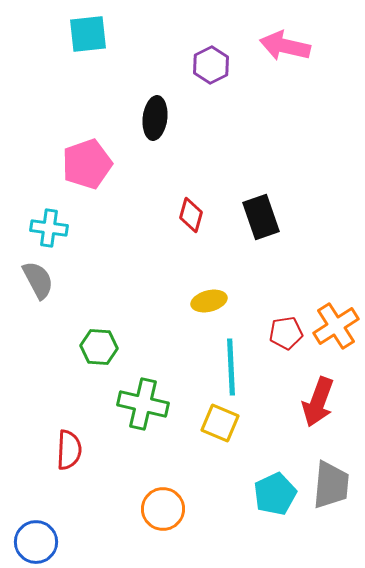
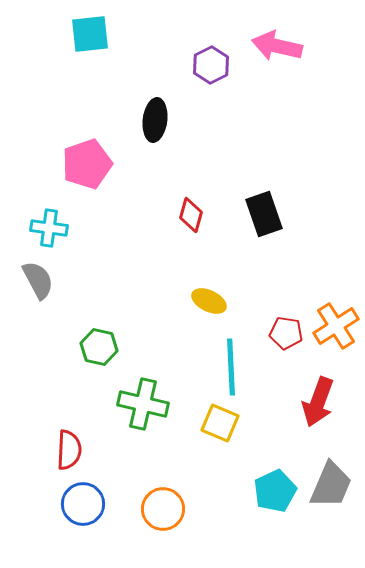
cyan square: moved 2 px right
pink arrow: moved 8 px left
black ellipse: moved 2 px down
black rectangle: moved 3 px right, 3 px up
yellow ellipse: rotated 40 degrees clockwise
red pentagon: rotated 16 degrees clockwise
green hexagon: rotated 9 degrees clockwise
gray trapezoid: rotated 18 degrees clockwise
cyan pentagon: moved 3 px up
blue circle: moved 47 px right, 38 px up
